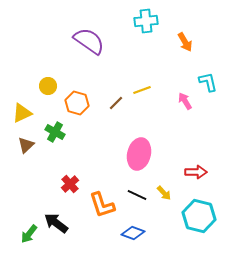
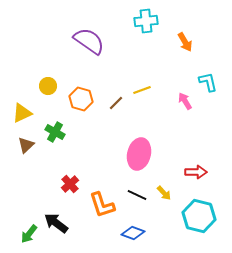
orange hexagon: moved 4 px right, 4 px up
